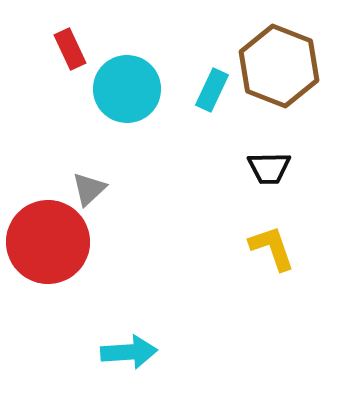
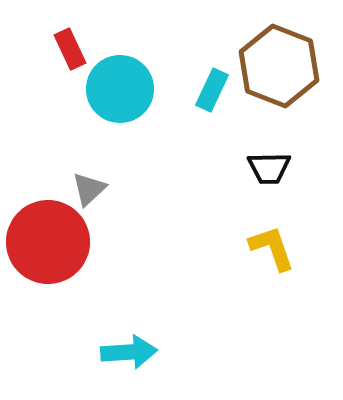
cyan circle: moved 7 px left
